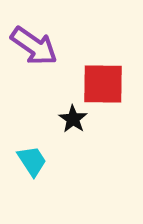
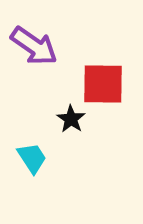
black star: moved 2 px left
cyan trapezoid: moved 3 px up
